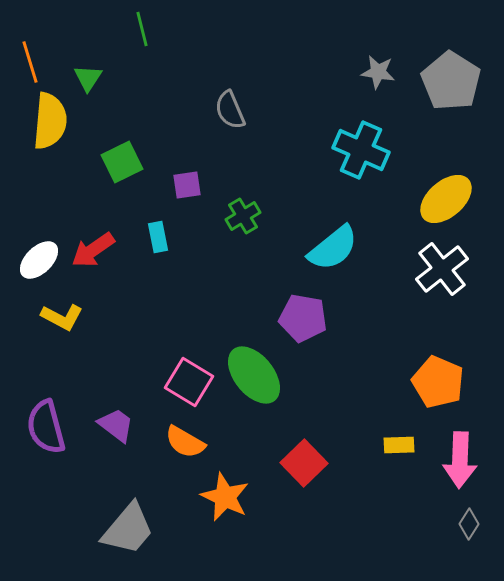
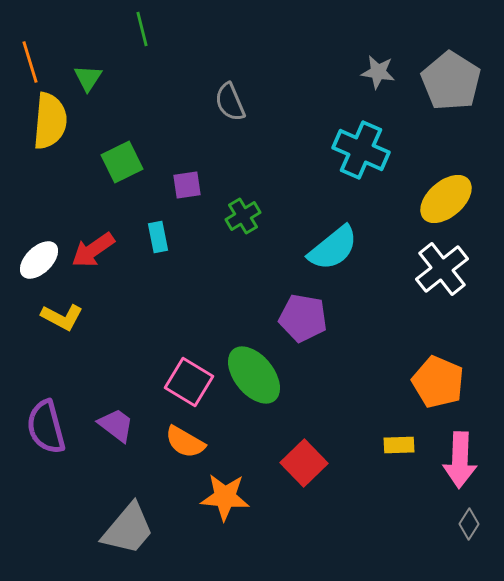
gray semicircle: moved 8 px up
orange star: rotated 21 degrees counterclockwise
